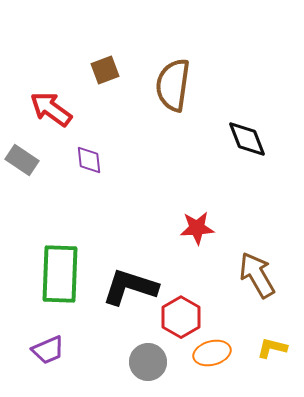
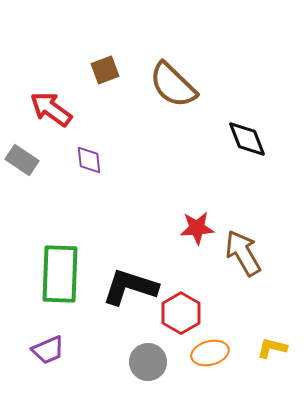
brown semicircle: rotated 54 degrees counterclockwise
brown arrow: moved 14 px left, 22 px up
red hexagon: moved 4 px up
orange ellipse: moved 2 px left
